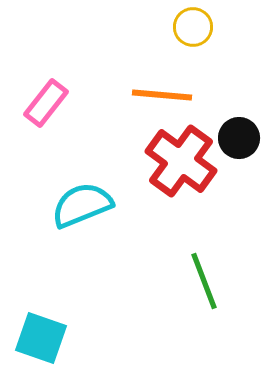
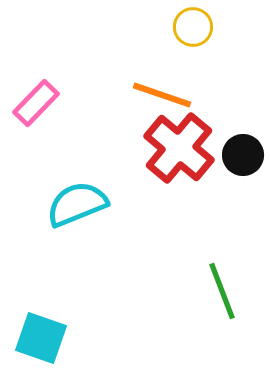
orange line: rotated 14 degrees clockwise
pink rectangle: moved 10 px left; rotated 6 degrees clockwise
black circle: moved 4 px right, 17 px down
red cross: moved 2 px left, 13 px up; rotated 4 degrees clockwise
cyan semicircle: moved 5 px left, 1 px up
green line: moved 18 px right, 10 px down
